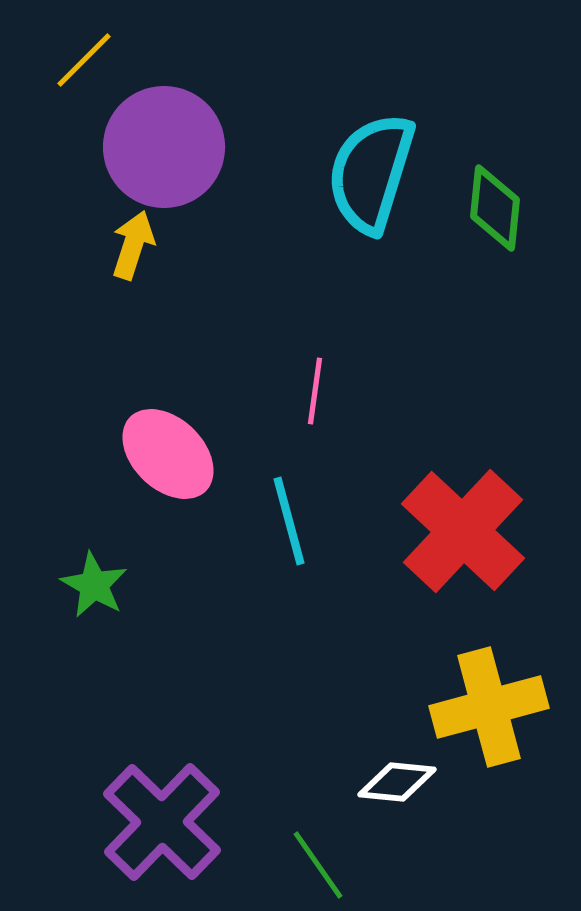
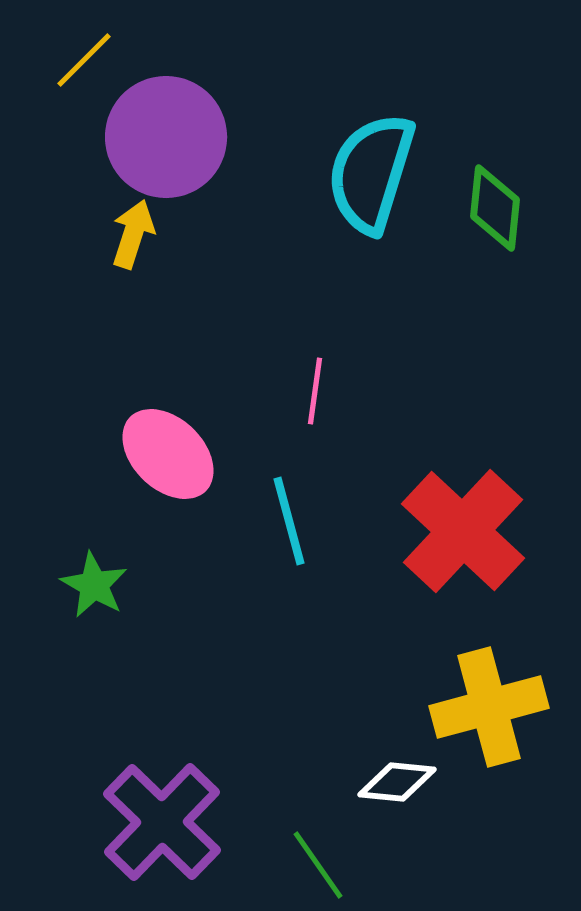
purple circle: moved 2 px right, 10 px up
yellow arrow: moved 11 px up
